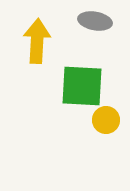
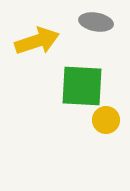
gray ellipse: moved 1 px right, 1 px down
yellow arrow: rotated 69 degrees clockwise
